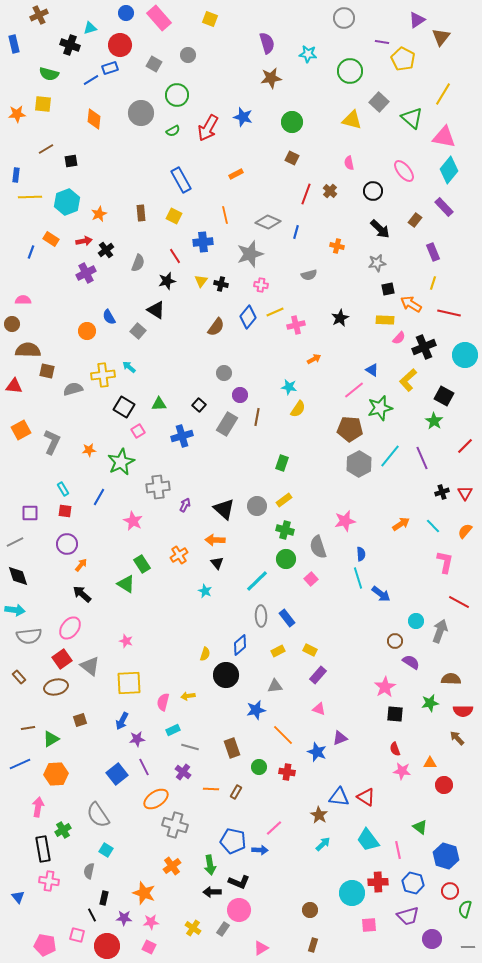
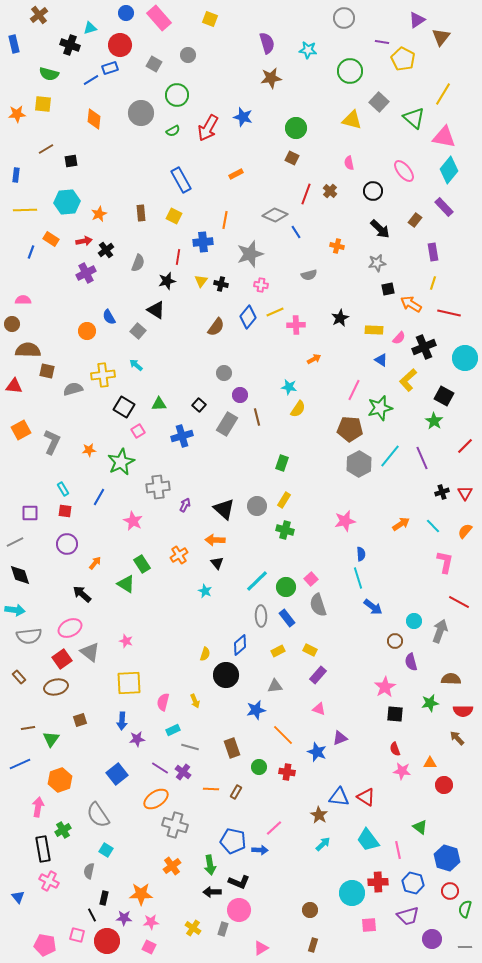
brown cross at (39, 15): rotated 12 degrees counterclockwise
cyan star at (308, 54): moved 4 px up
green triangle at (412, 118): moved 2 px right
green circle at (292, 122): moved 4 px right, 6 px down
yellow line at (30, 197): moved 5 px left, 13 px down
cyan hexagon at (67, 202): rotated 15 degrees clockwise
orange line at (225, 215): moved 5 px down; rotated 24 degrees clockwise
gray diamond at (268, 222): moved 7 px right, 7 px up
blue line at (296, 232): rotated 48 degrees counterclockwise
purple rectangle at (433, 252): rotated 12 degrees clockwise
red line at (175, 256): moved 3 px right, 1 px down; rotated 42 degrees clockwise
yellow rectangle at (385, 320): moved 11 px left, 10 px down
pink cross at (296, 325): rotated 12 degrees clockwise
cyan circle at (465, 355): moved 3 px down
cyan arrow at (129, 367): moved 7 px right, 2 px up
blue triangle at (372, 370): moved 9 px right, 10 px up
pink line at (354, 390): rotated 25 degrees counterclockwise
brown line at (257, 417): rotated 24 degrees counterclockwise
yellow rectangle at (284, 500): rotated 21 degrees counterclockwise
gray semicircle at (318, 547): moved 58 px down
green circle at (286, 559): moved 28 px down
orange arrow at (81, 565): moved 14 px right, 2 px up
black diamond at (18, 576): moved 2 px right, 1 px up
blue arrow at (381, 594): moved 8 px left, 13 px down
cyan circle at (416, 621): moved 2 px left
pink ellipse at (70, 628): rotated 25 degrees clockwise
purple semicircle at (411, 662): rotated 138 degrees counterclockwise
gray triangle at (90, 666): moved 14 px up
yellow arrow at (188, 696): moved 7 px right, 5 px down; rotated 104 degrees counterclockwise
blue arrow at (122, 721): rotated 24 degrees counterclockwise
green triangle at (51, 739): rotated 24 degrees counterclockwise
purple line at (144, 767): moved 16 px right, 1 px down; rotated 30 degrees counterclockwise
orange hexagon at (56, 774): moved 4 px right, 6 px down; rotated 15 degrees counterclockwise
blue hexagon at (446, 856): moved 1 px right, 2 px down
pink cross at (49, 881): rotated 18 degrees clockwise
orange star at (144, 893): moved 3 px left, 1 px down; rotated 20 degrees counterclockwise
gray rectangle at (223, 929): rotated 16 degrees counterclockwise
red circle at (107, 946): moved 5 px up
gray line at (468, 947): moved 3 px left
